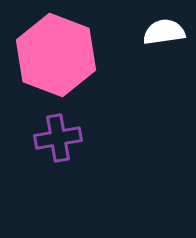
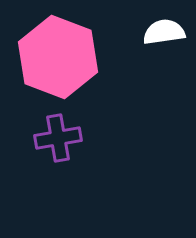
pink hexagon: moved 2 px right, 2 px down
